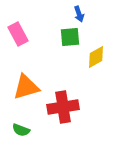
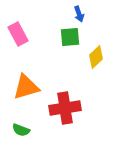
yellow diamond: rotated 15 degrees counterclockwise
red cross: moved 2 px right, 1 px down
